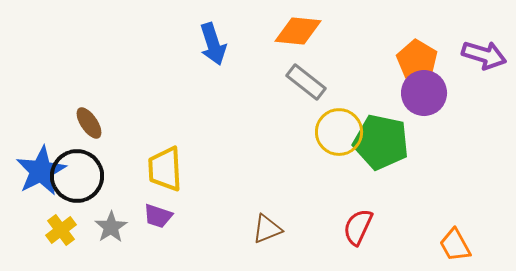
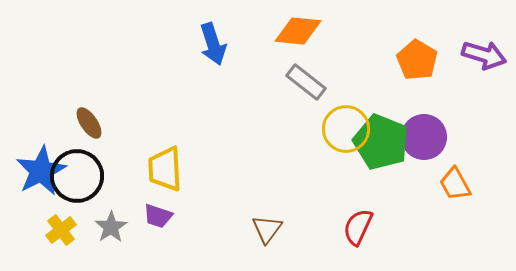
purple circle: moved 44 px down
yellow circle: moved 7 px right, 3 px up
green pentagon: rotated 10 degrees clockwise
brown triangle: rotated 32 degrees counterclockwise
orange trapezoid: moved 61 px up
